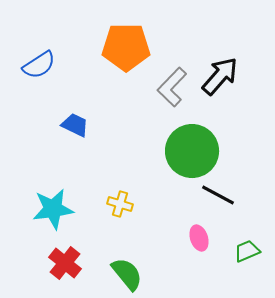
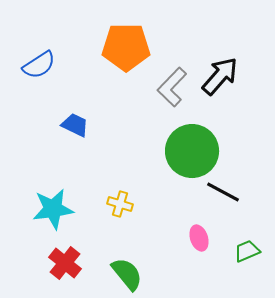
black line: moved 5 px right, 3 px up
